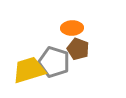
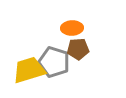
brown pentagon: rotated 25 degrees counterclockwise
